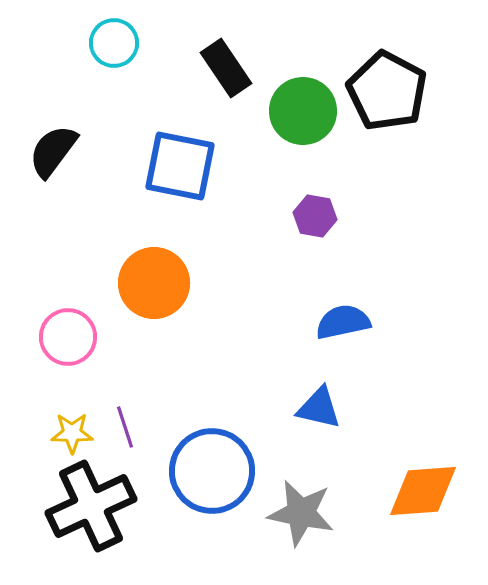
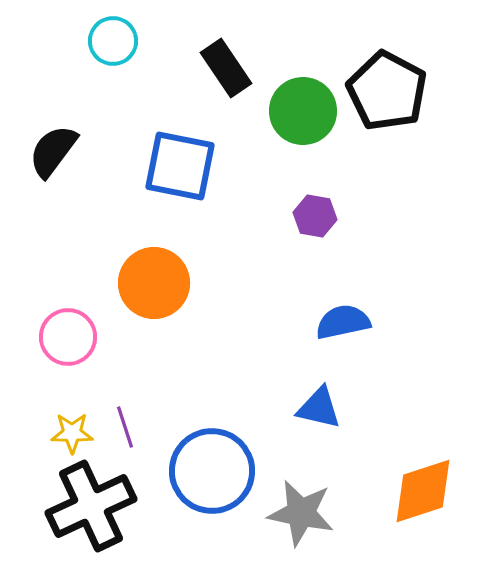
cyan circle: moved 1 px left, 2 px up
orange diamond: rotated 14 degrees counterclockwise
